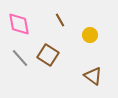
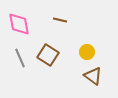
brown line: rotated 48 degrees counterclockwise
yellow circle: moved 3 px left, 17 px down
gray line: rotated 18 degrees clockwise
